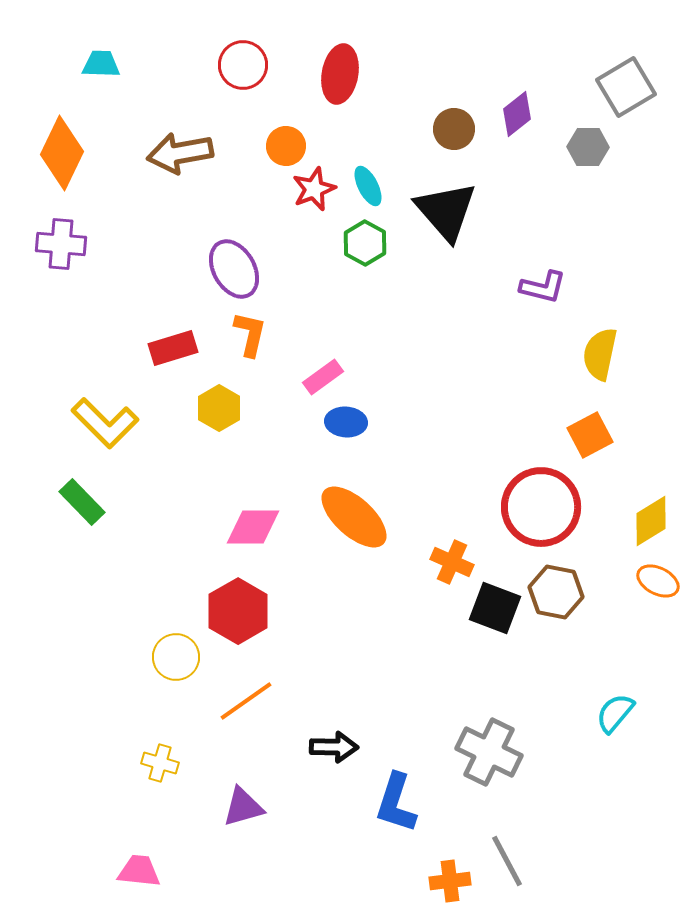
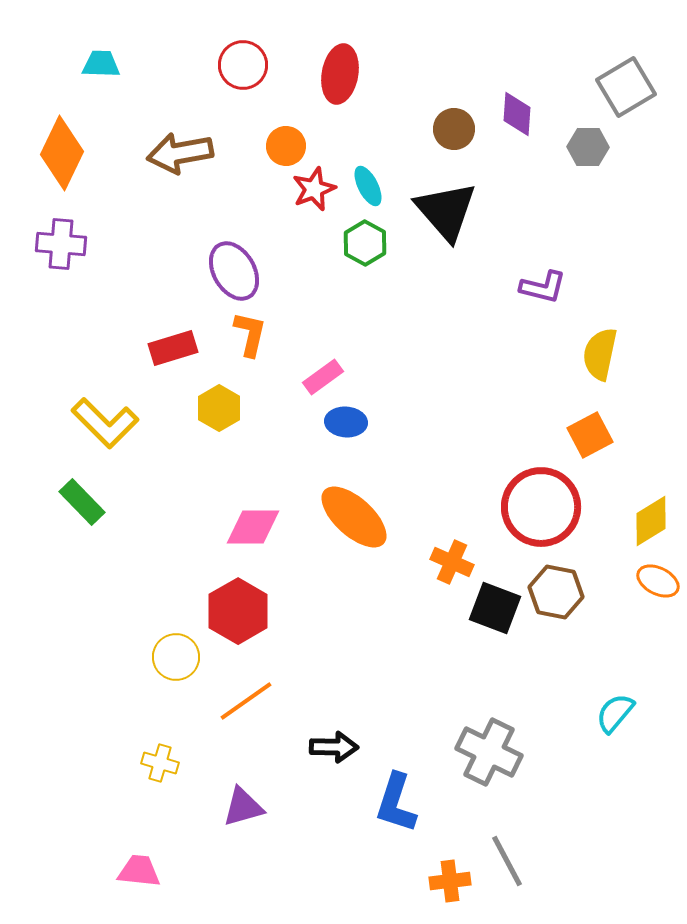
purple diamond at (517, 114): rotated 48 degrees counterclockwise
purple ellipse at (234, 269): moved 2 px down
